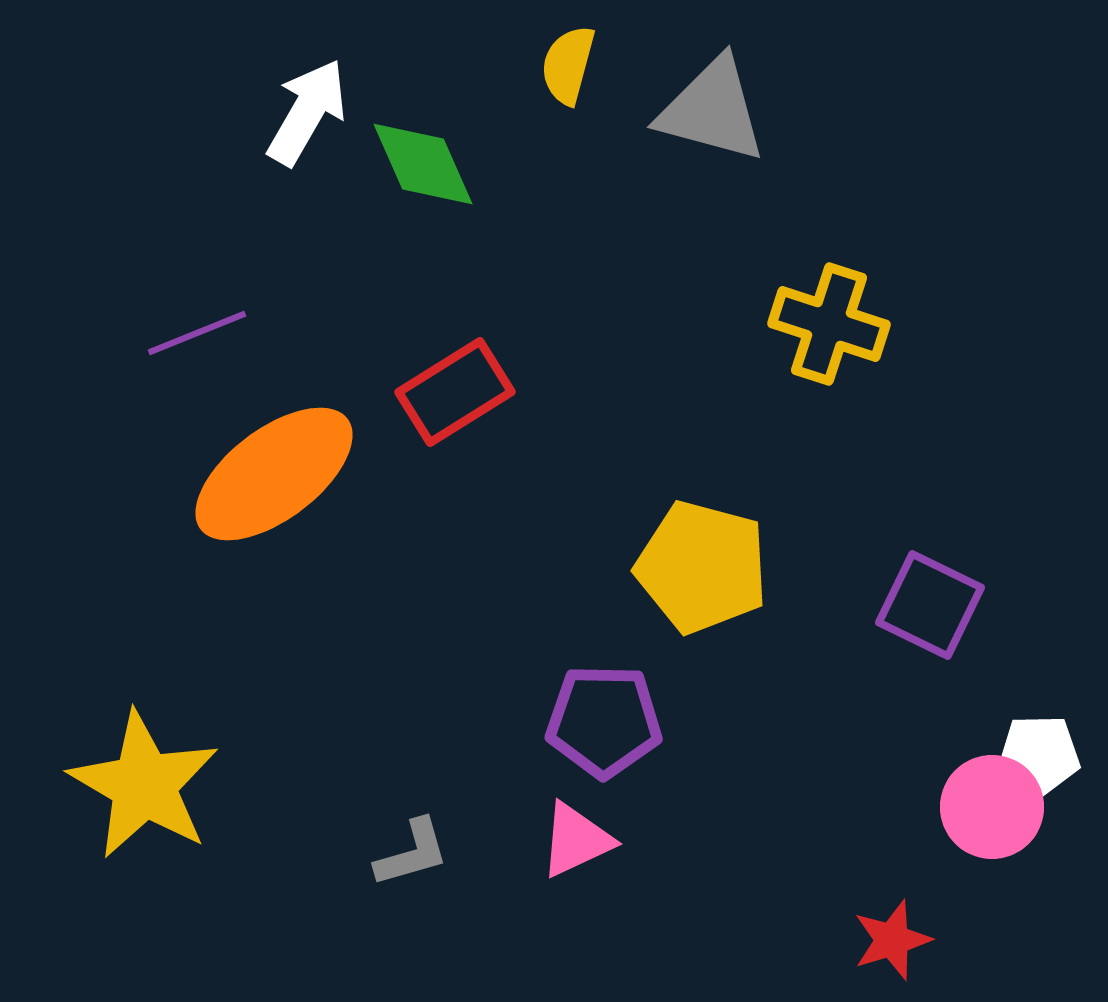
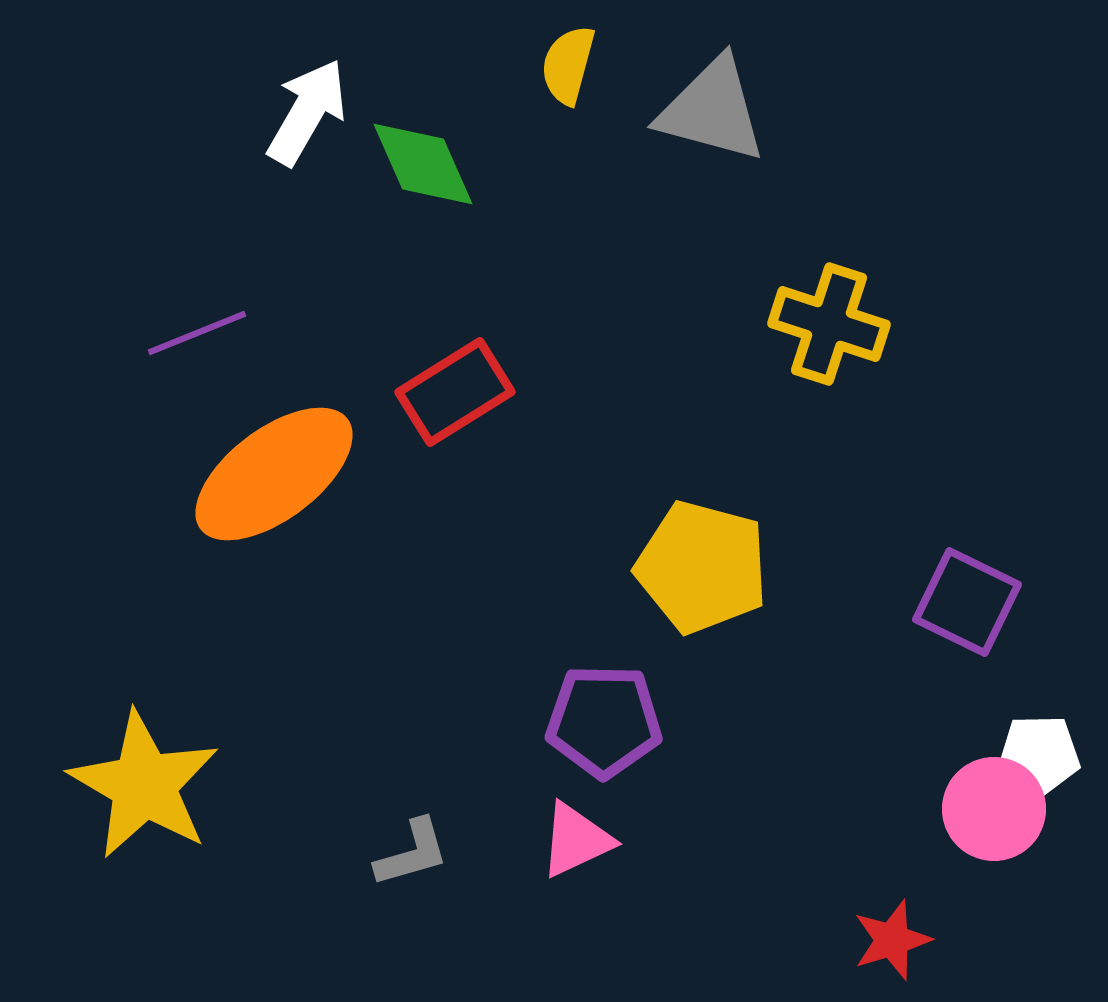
purple square: moved 37 px right, 3 px up
pink circle: moved 2 px right, 2 px down
